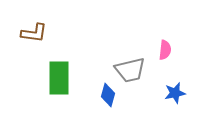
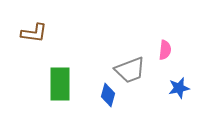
gray trapezoid: rotated 8 degrees counterclockwise
green rectangle: moved 1 px right, 6 px down
blue star: moved 4 px right, 5 px up
